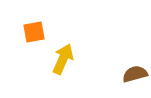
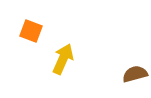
orange square: moved 3 px left, 1 px up; rotated 30 degrees clockwise
